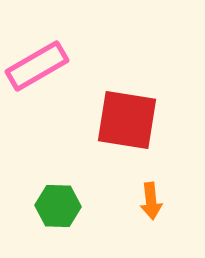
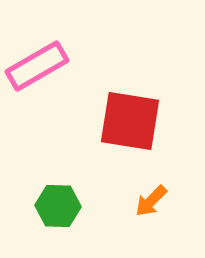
red square: moved 3 px right, 1 px down
orange arrow: rotated 51 degrees clockwise
